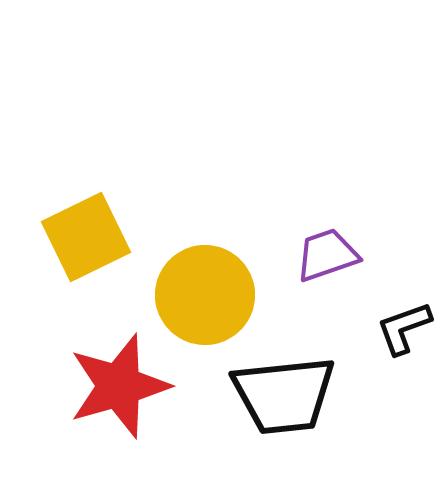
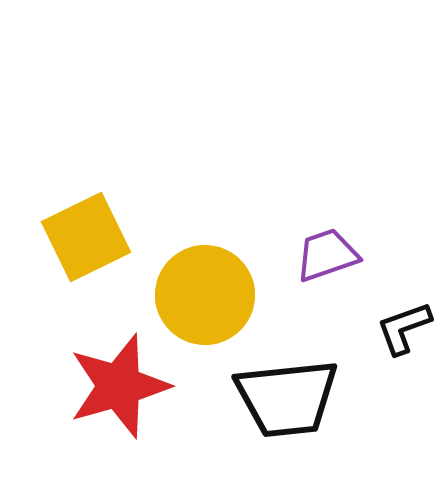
black trapezoid: moved 3 px right, 3 px down
